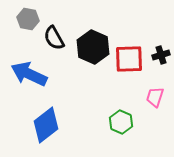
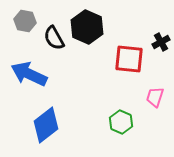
gray hexagon: moved 3 px left, 2 px down
black hexagon: moved 6 px left, 20 px up
black cross: moved 13 px up; rotated 12 degrees counterclockwise
red square: rotated 8 degrees clockwise
